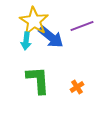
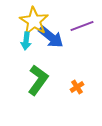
green L-shape: rotated 40 degrees clockwise
